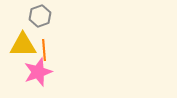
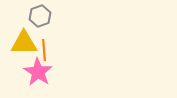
yellow triangle: moved 1 px right, 2 px up
pink star: rotated 20 degrees counterclockwise
